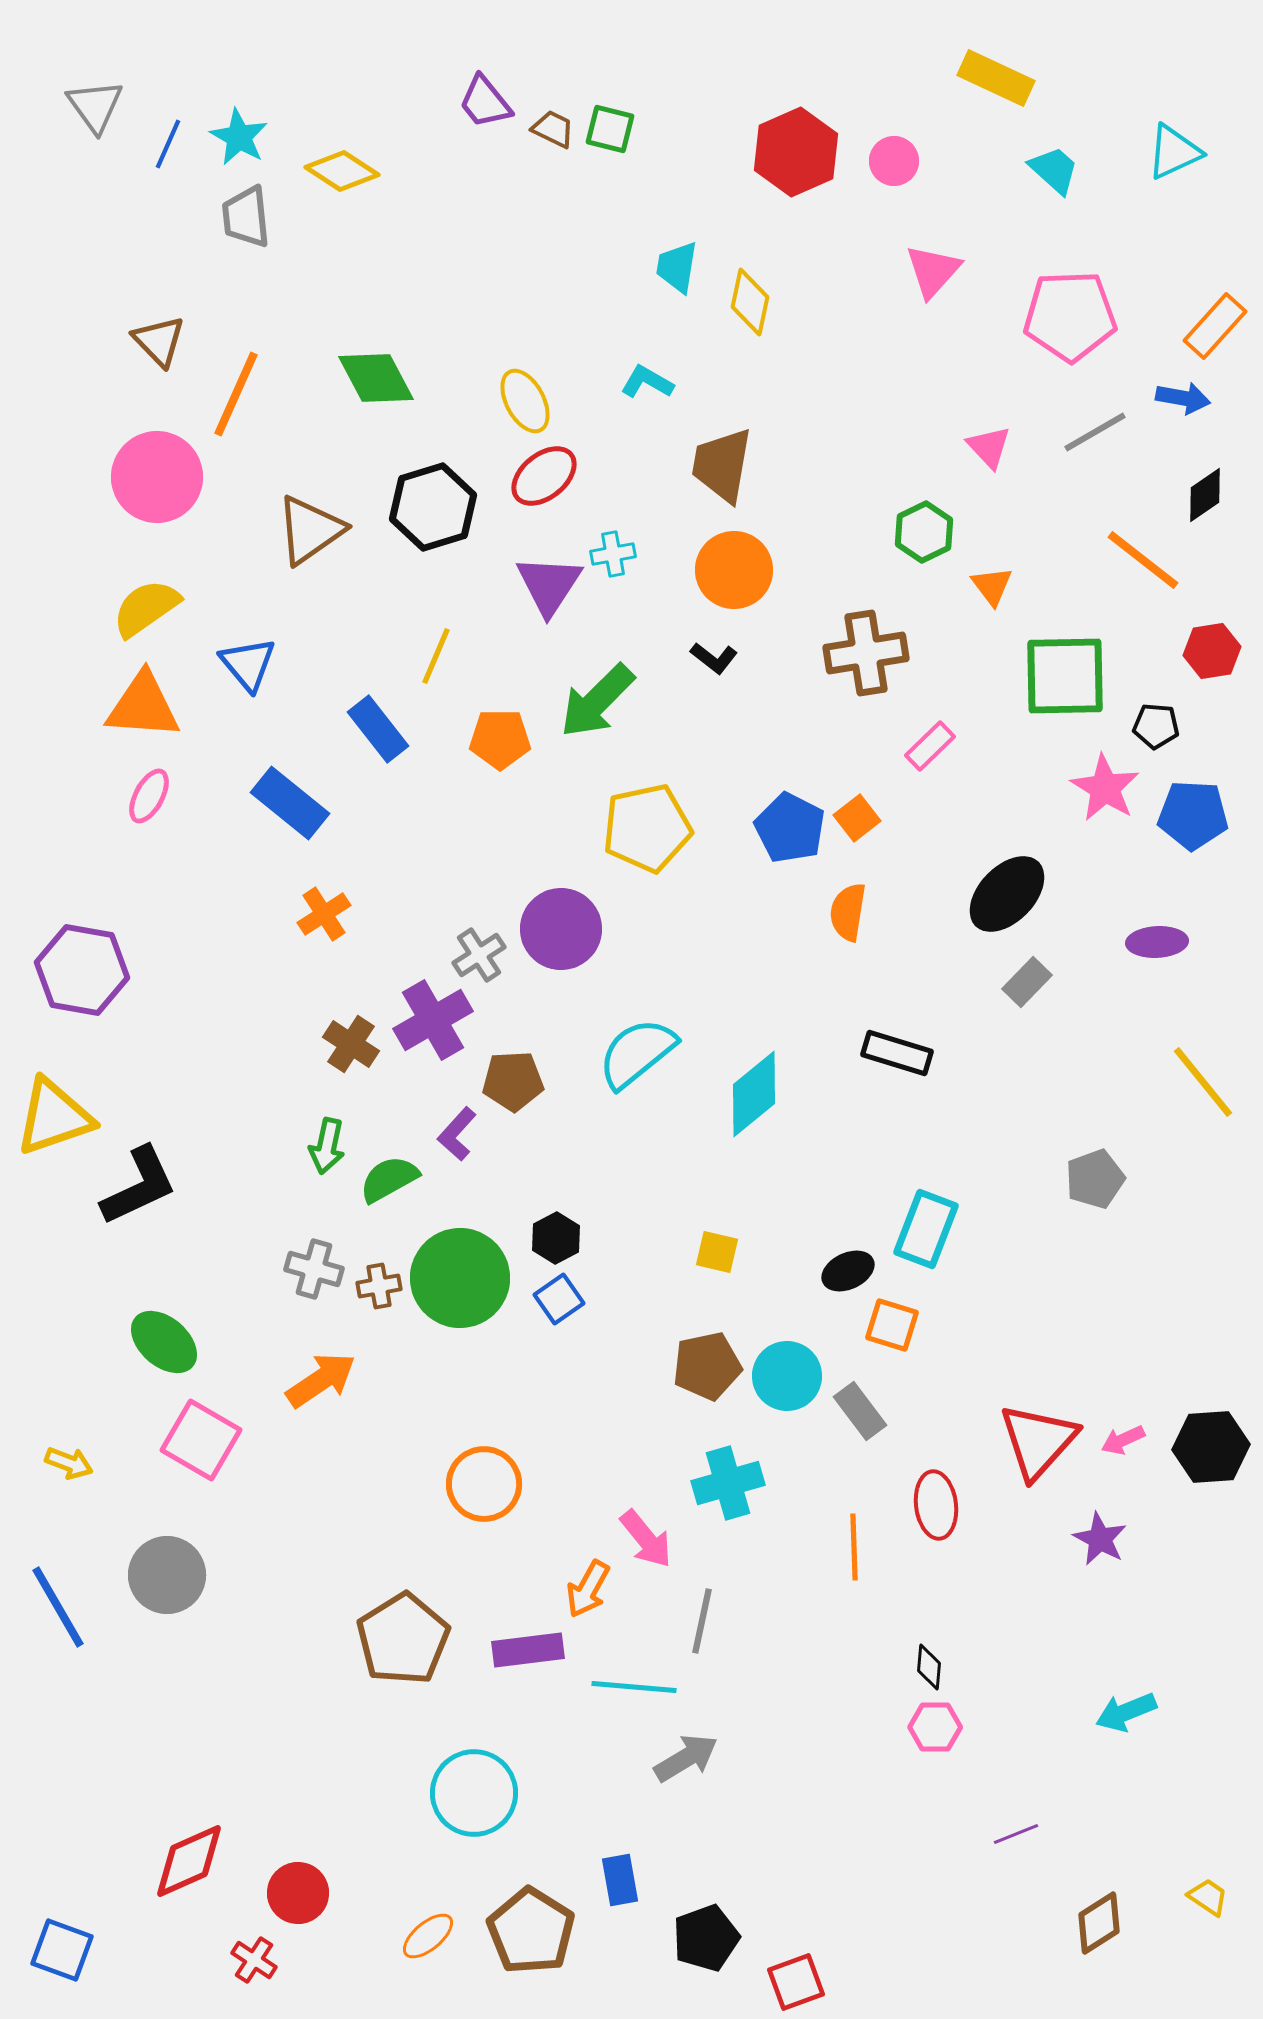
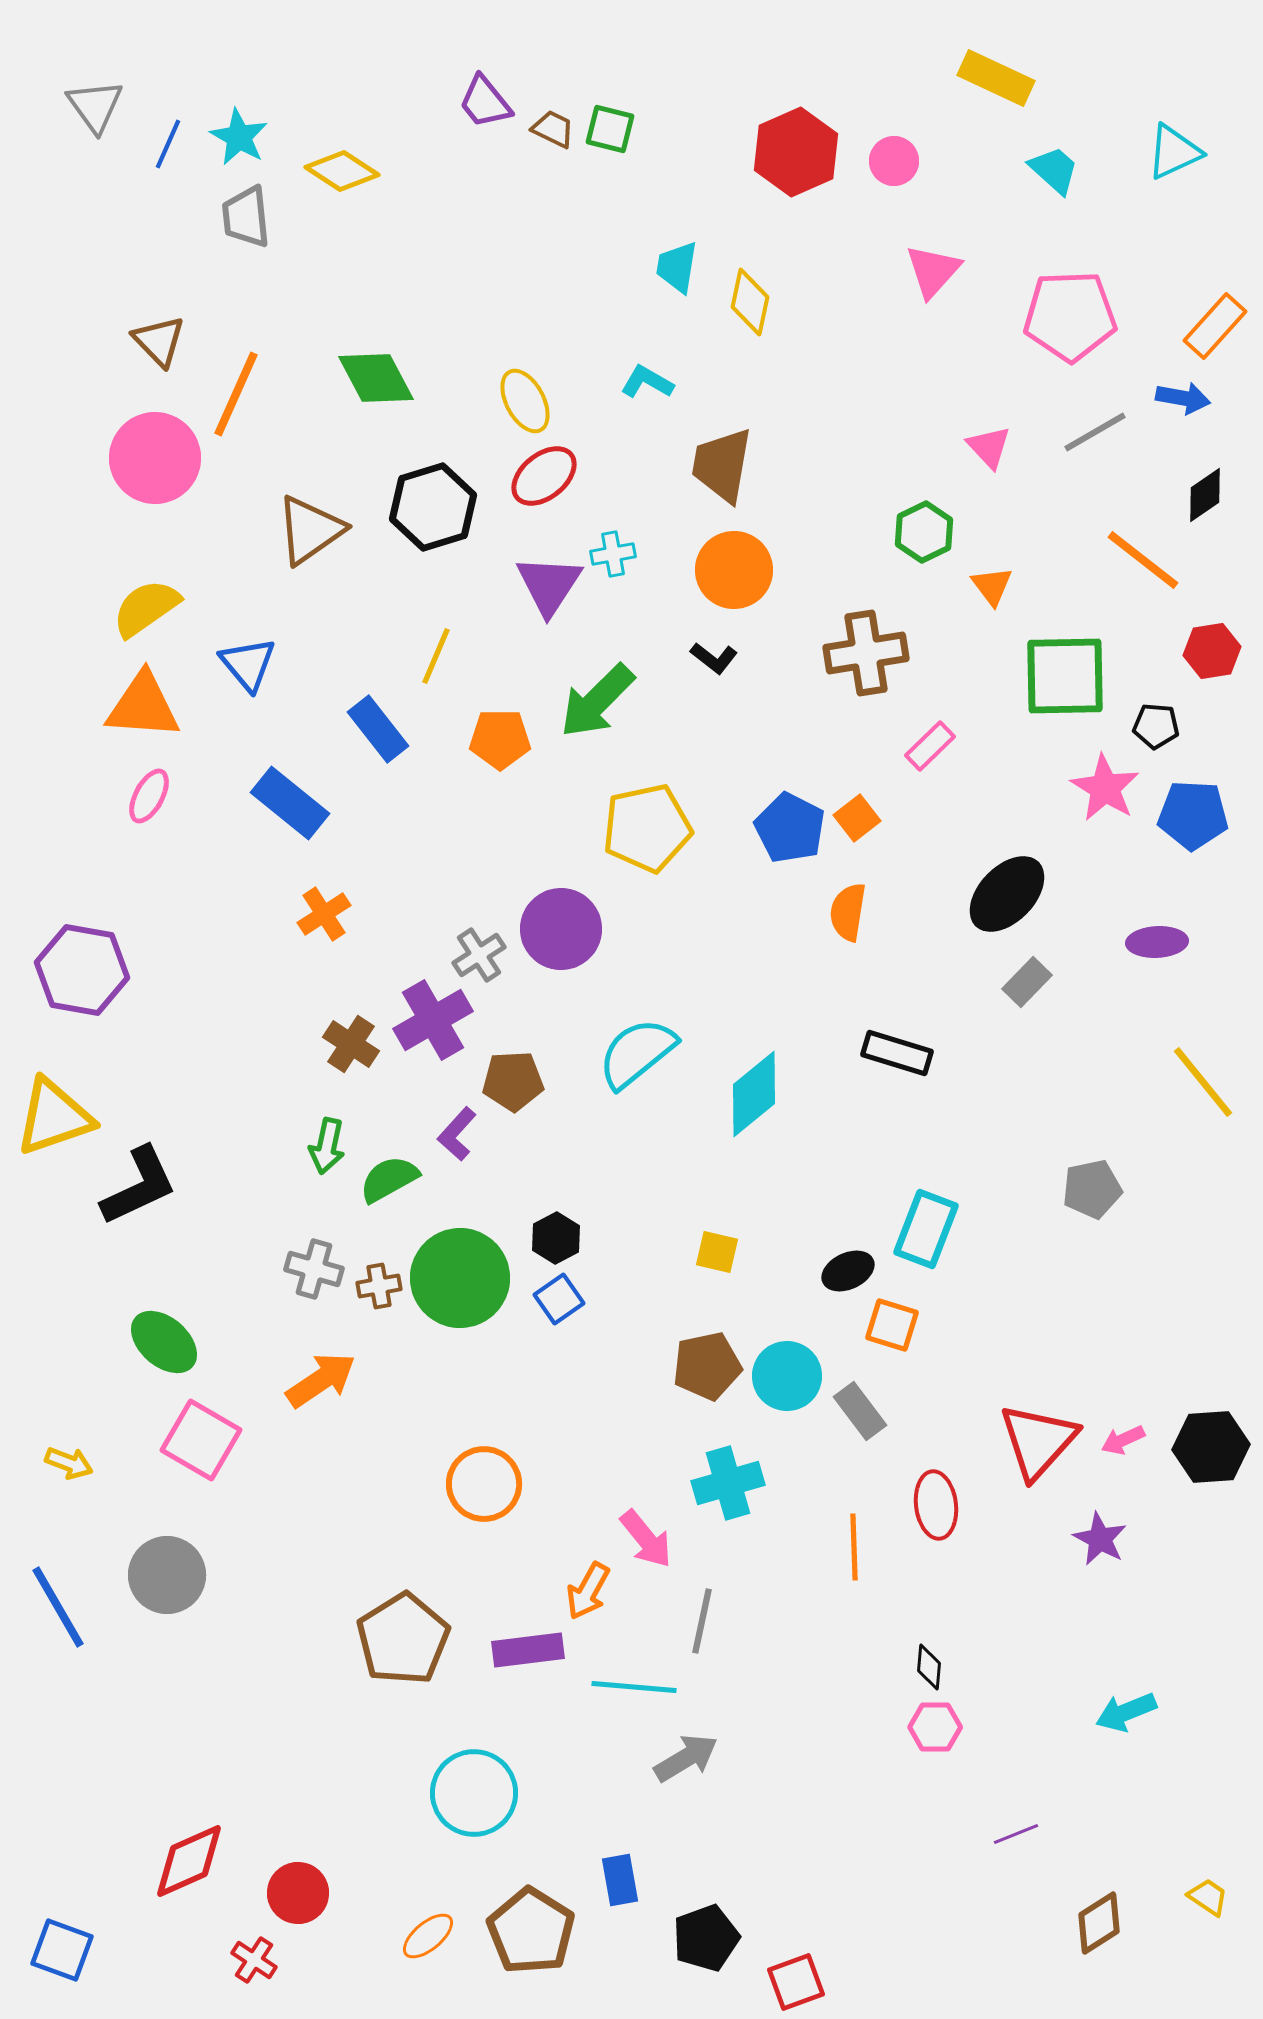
pink circle at (157, 477): moved 2 px left, 19 px up
gray pentagon at (1095, 1179): moved 3 px left, 10 px down; rotated 8 degrees clockwise
orange arrow at (588, 1589): moved 2 px down
